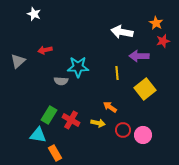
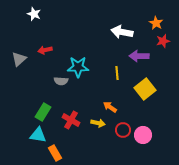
gray triangle: moved 1 px right, 2 px up
green rectangle: moved 6 px left, 3 px up
